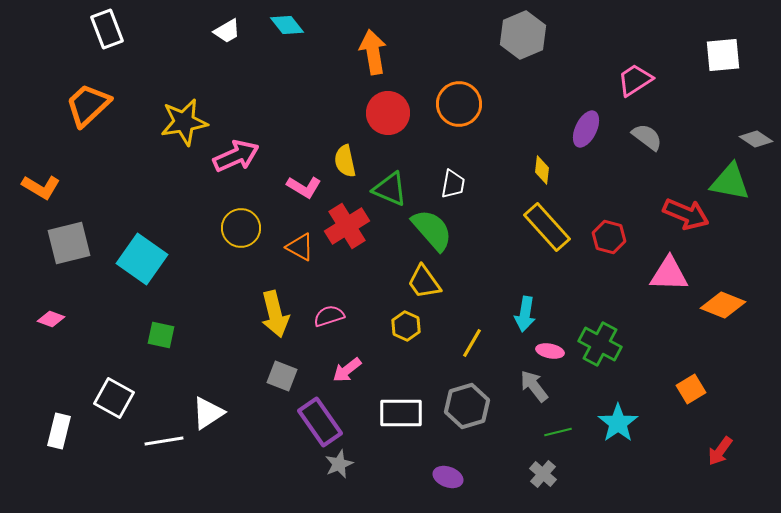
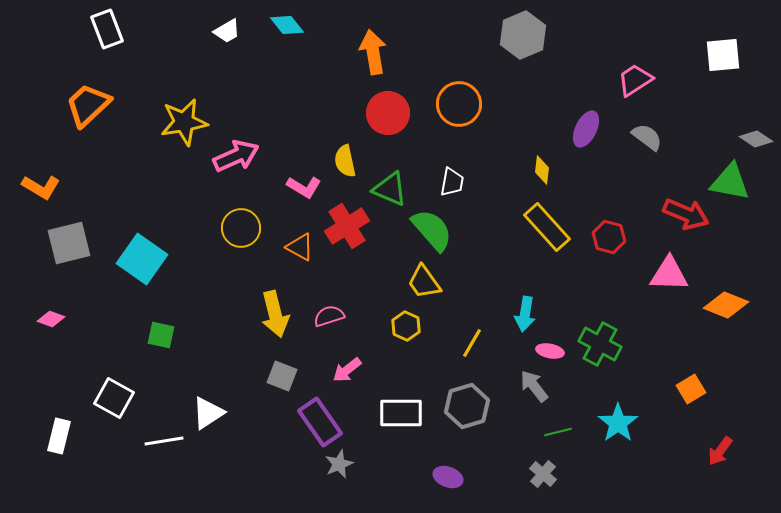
white trapezoid at (453, 184): moved 1 px left, 2 px up
orange diamond at (723, 305): moved 3 px right
white rectangle at (59, 431): moved 5 px down
